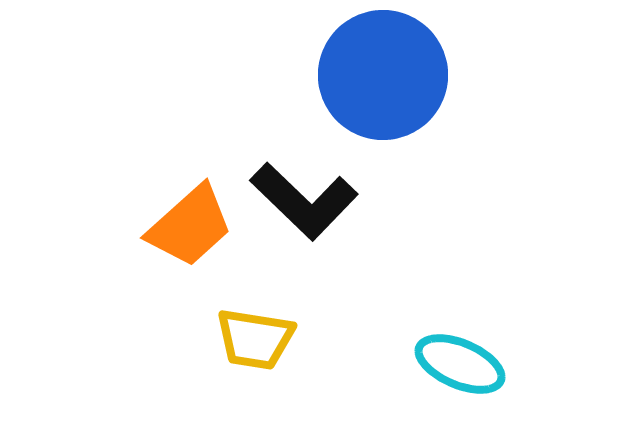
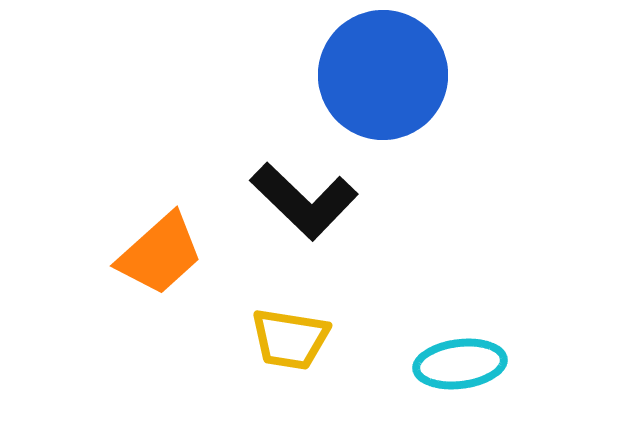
orange trapezoid: moved 30 px left, 28 px down
yellow trapezoid: moved 35 px right
cyan ellipse: rotated 30 degrees counterclockwise
